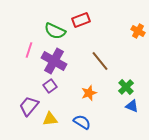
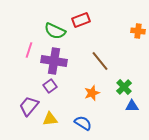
orange cross: rotated 24 degrees counterclockwise
purple cross: rotated 20 degrees counterclockwise
green cross: moved 2 px left
orange star: moved 3 px right
blue triangle: rotated 24 degrees counterclockwise
blue semicircle: moved 1 px right, 1 px down
